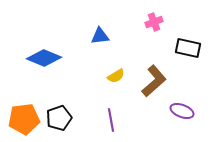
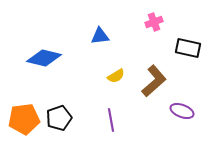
blue diamond: rotated 8 degrees counterclockwise
